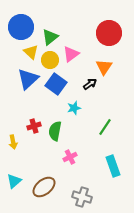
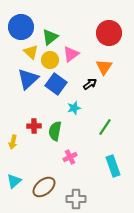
red cross: rotated 16 degrees clockwise
yellow arrow: rotated 24 degrees clockwise
gray cross: moved 6 px left, 2 px down; rotated 18 degrees counterclockwise
